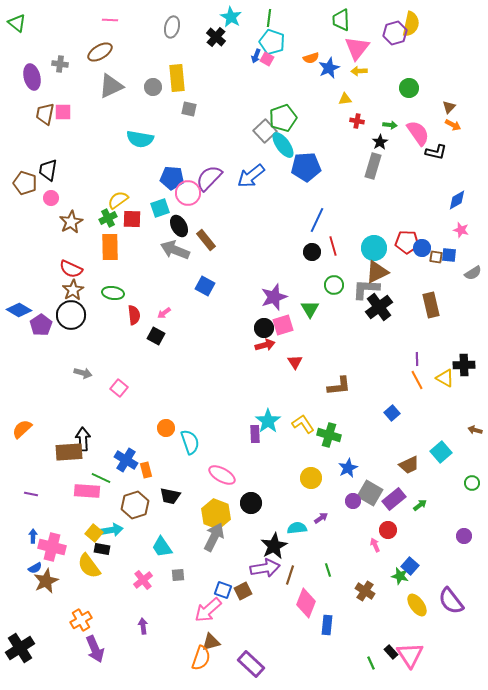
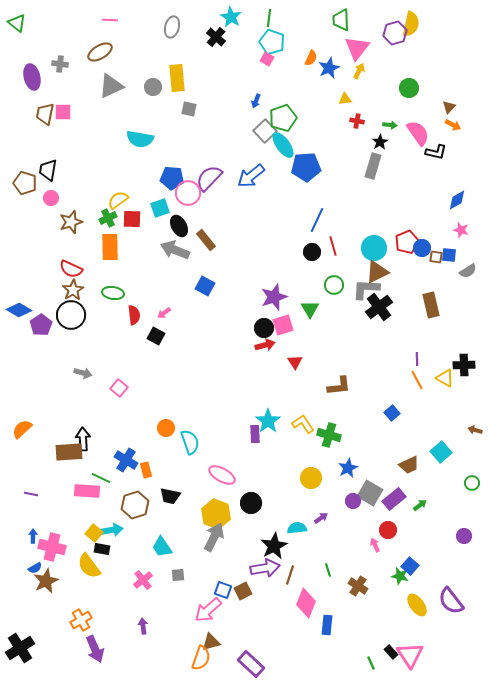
blue arrow at (256, 56): moved 45 px down
orange semicircle at (311, 58): rotated 49 degrees counterclockwise
yellow arrow at (359, 71): rotated 119 degrees clockwise
brown star at (71, 222): rotated 10 degrees clockwise
red pentagon at (407, 242): rotated 25 degrees counterclockwise
gray semicircle at (473, 273): moved 5 px left, 2 px up
brown cross at (365, 591): moved 7 px left, 5 px up
